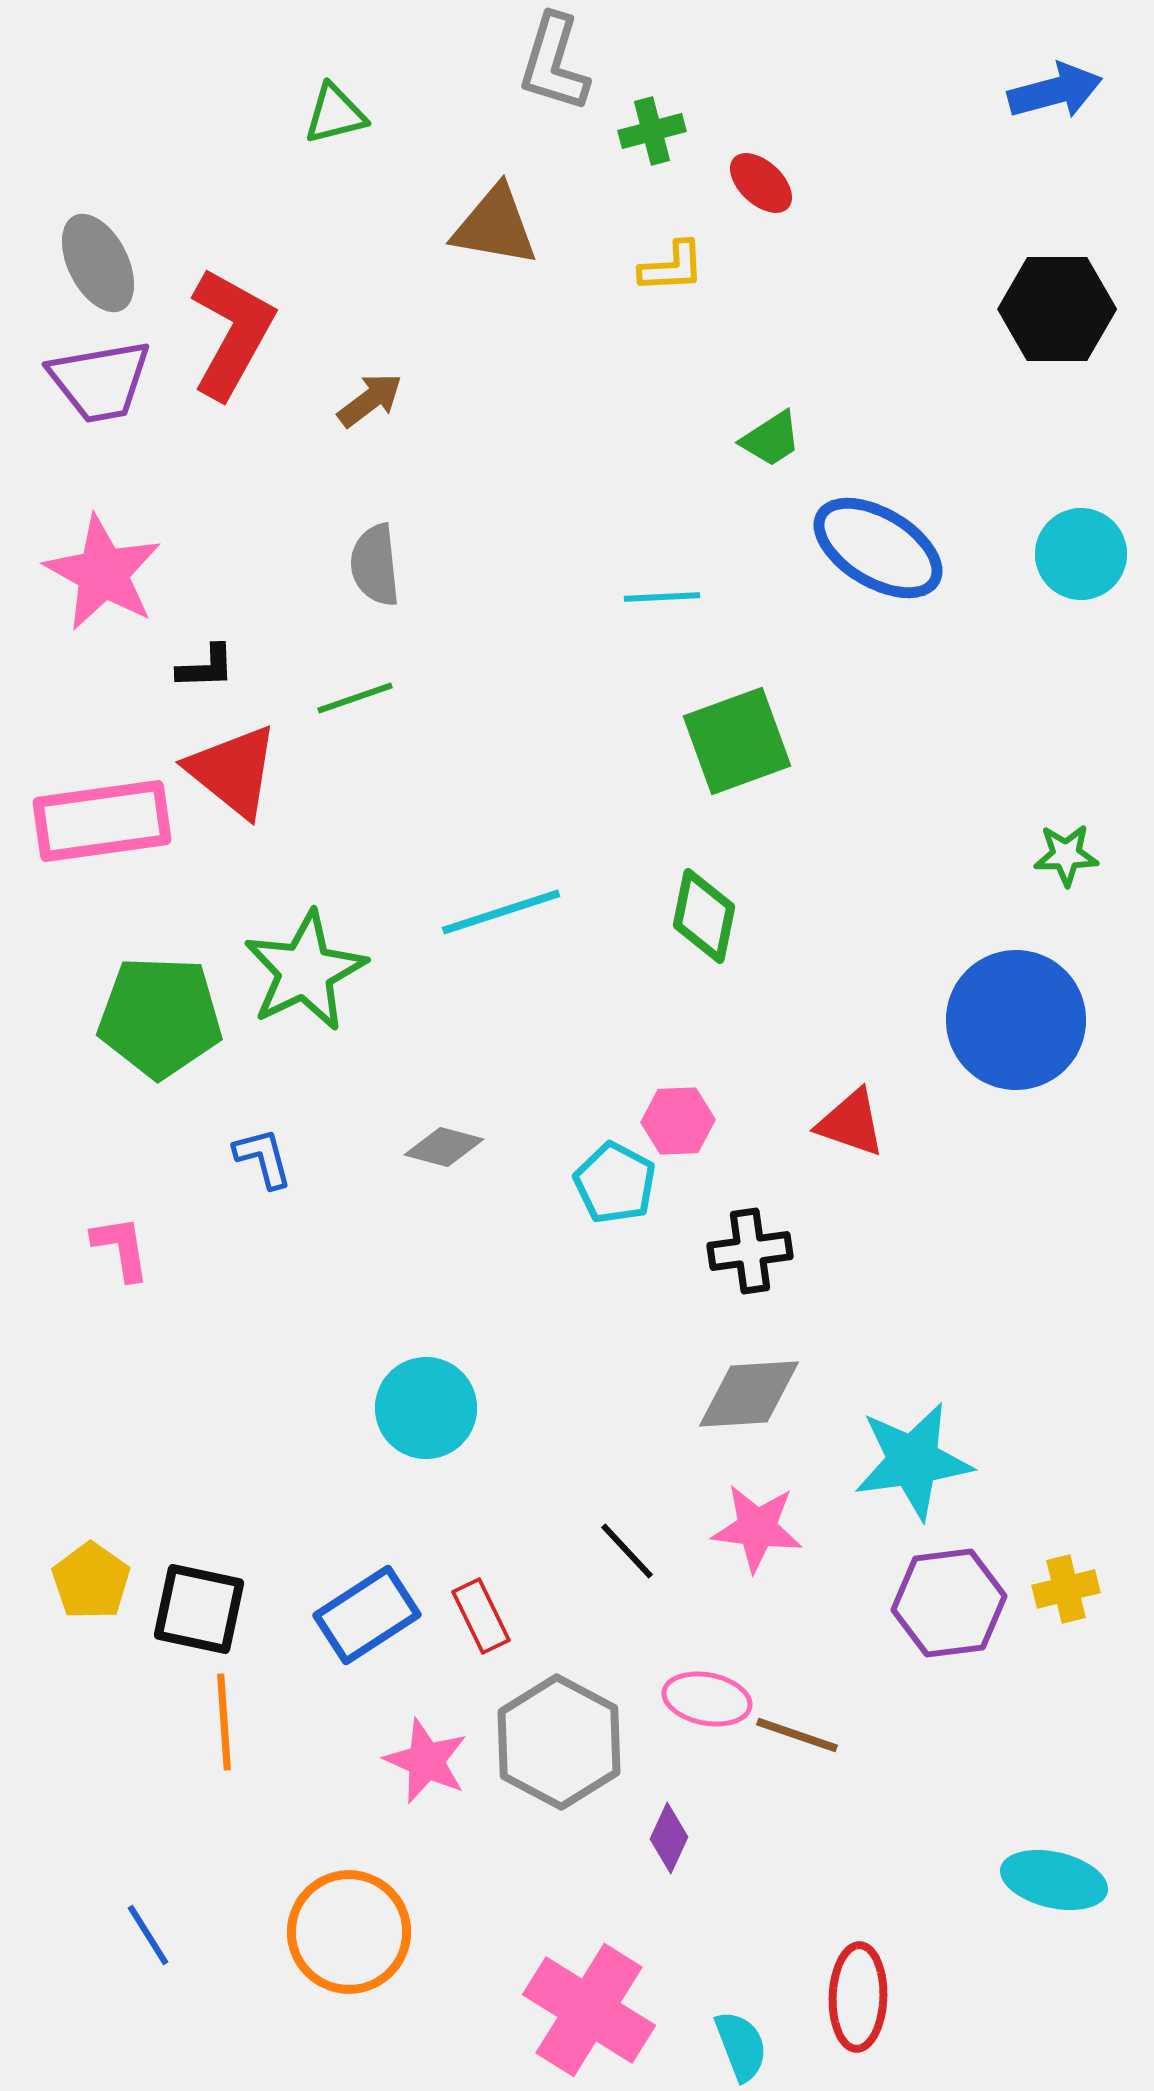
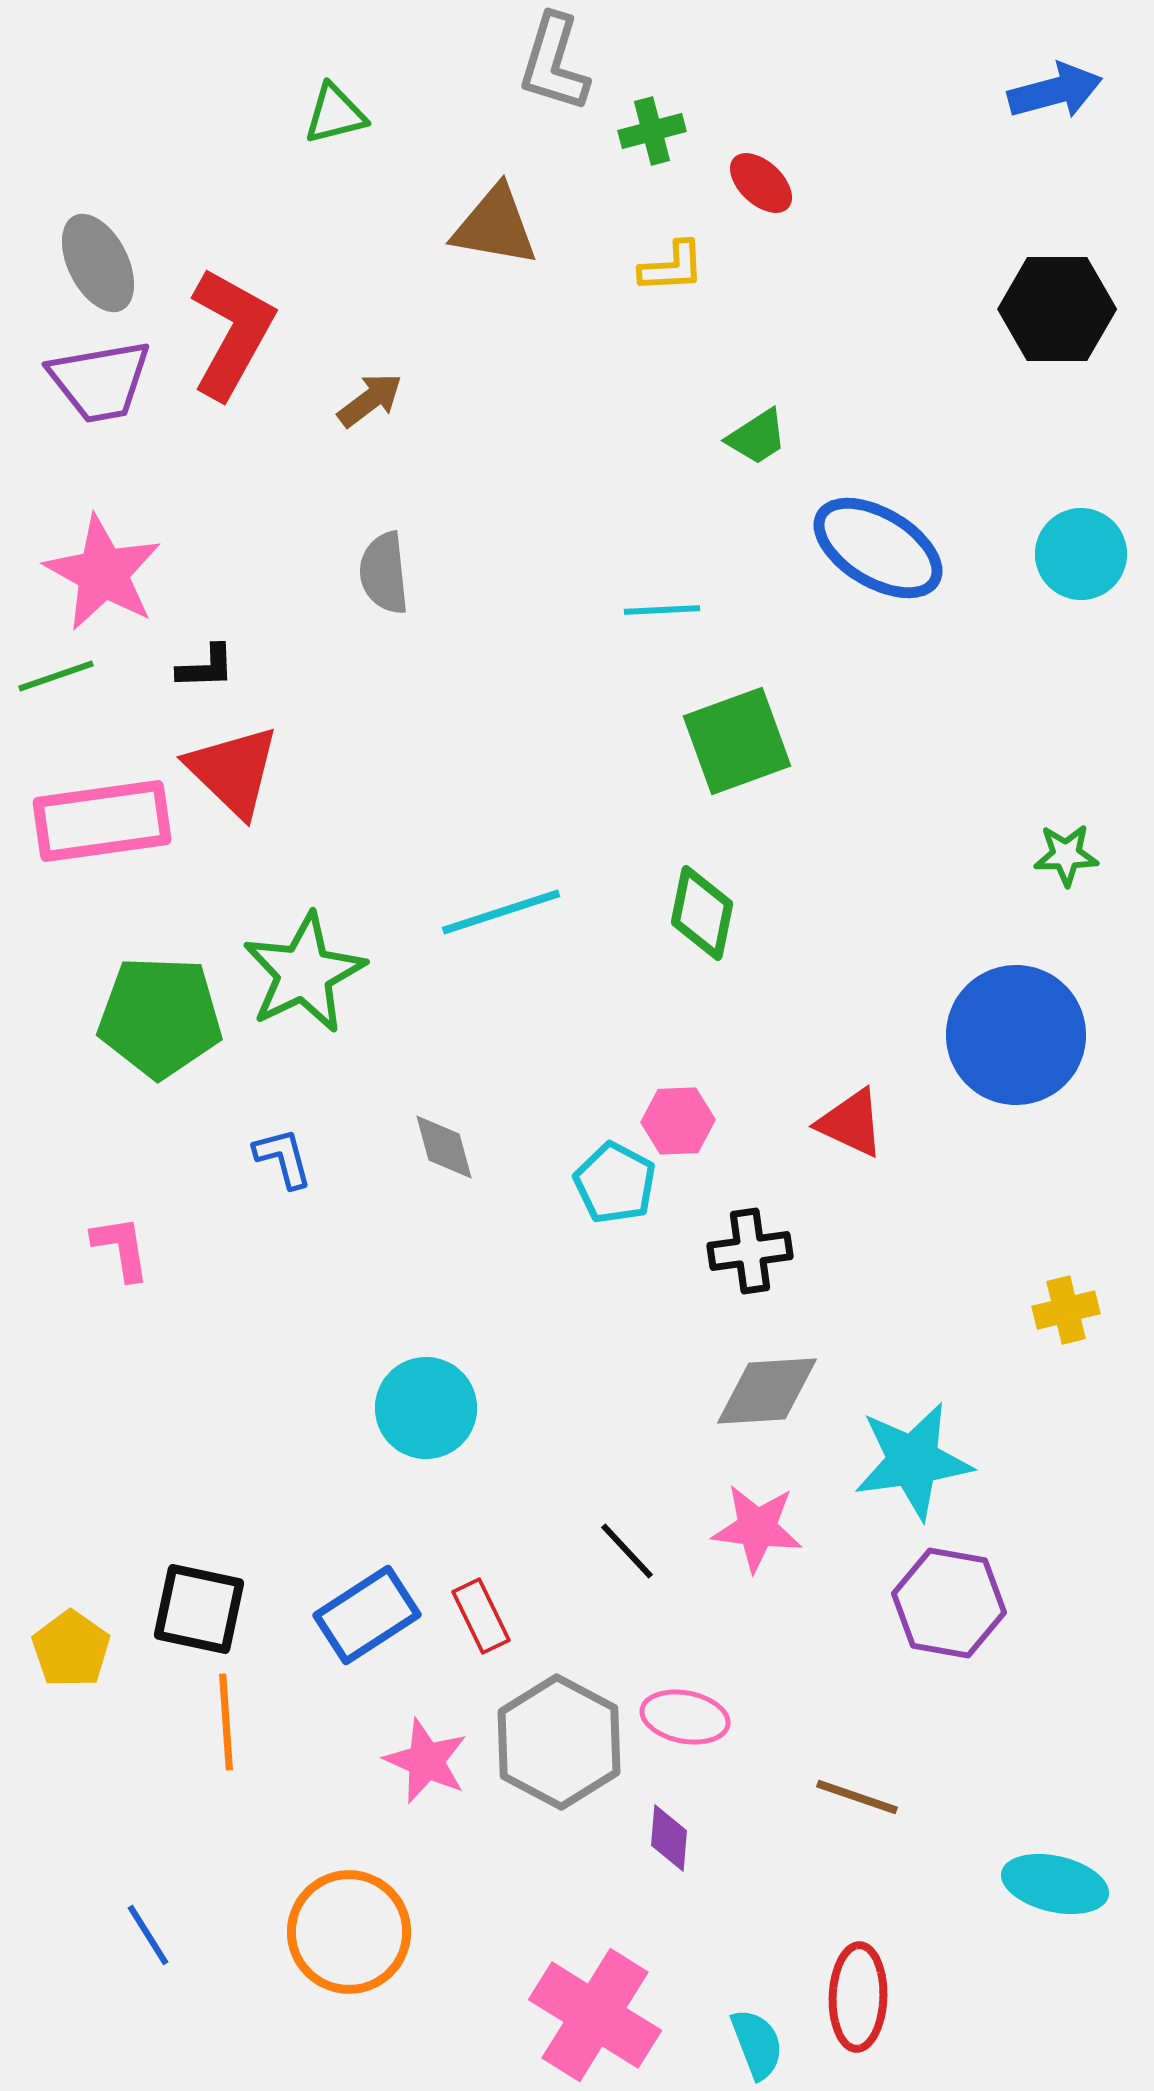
green trapezoid at (771, 439): moved 14 px left, 2 px up
gray semicircle at (375, 565): moved 9 px right, 8 px down
cyan line at (662, 597): moved 13 px down
green line at (355, 698): moved 299 px left, 22 px up
red triangle at (233, 771): rotated 5 degrees clockwise
green diamond at (704, 916): moved 2 px left, 3 px up
green star at (305, 971): moved 1 px left, 2 px down
blue circle at (1016, 1020): moved 15 px down
red triangle at (851, 1123): rotated 6 degrees clockwise
gray diamond at (444, 1147): rotated 60 degrees clockwise
blue L-shape at (263, 1158): moved 20 px right
gray diamond at (749, 1394): moved 18 px right, 3 px up
yellow pentagon at (91, 1581): moved 20 px left, 68 px down
yellow cross at (1066, 1589): moved 279 px up
purple hexagon at (949, 1603): rotated 17 degrees clockwise
pink ellipse at (707, 1699): moved 22 px left, 18 px down
orange line at (224, 1722): moved 2 px right
brown line at (797, 1735): moved 60 px right, 62 px down
purple diamond at (669, 1838): rotated 20 degrees counterclockwise
cyan ellipse at (1054, 1880): moved 1 px right, 4 px down
pink cross at (589, 2010): moved 6 px right, 5 px down
cyan semicircle at (741, 2046): moved 16 px right, 2 px up
